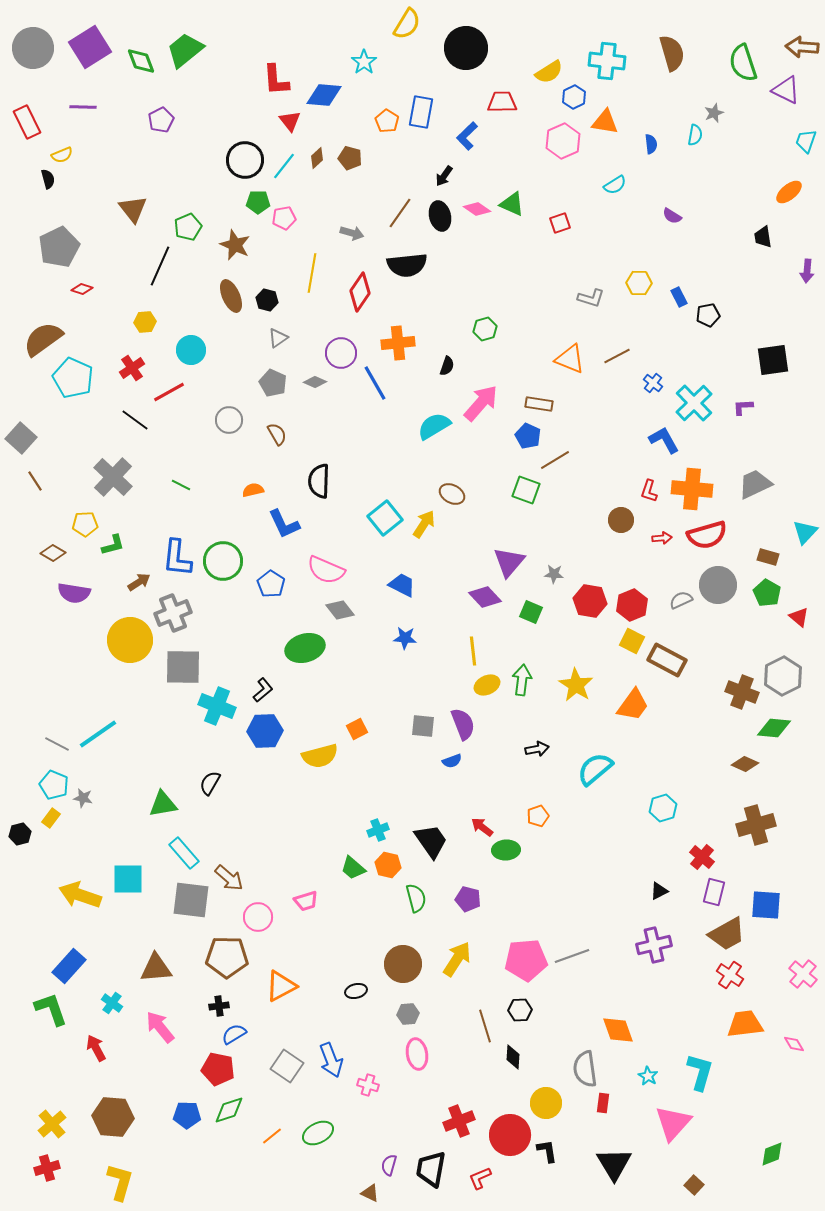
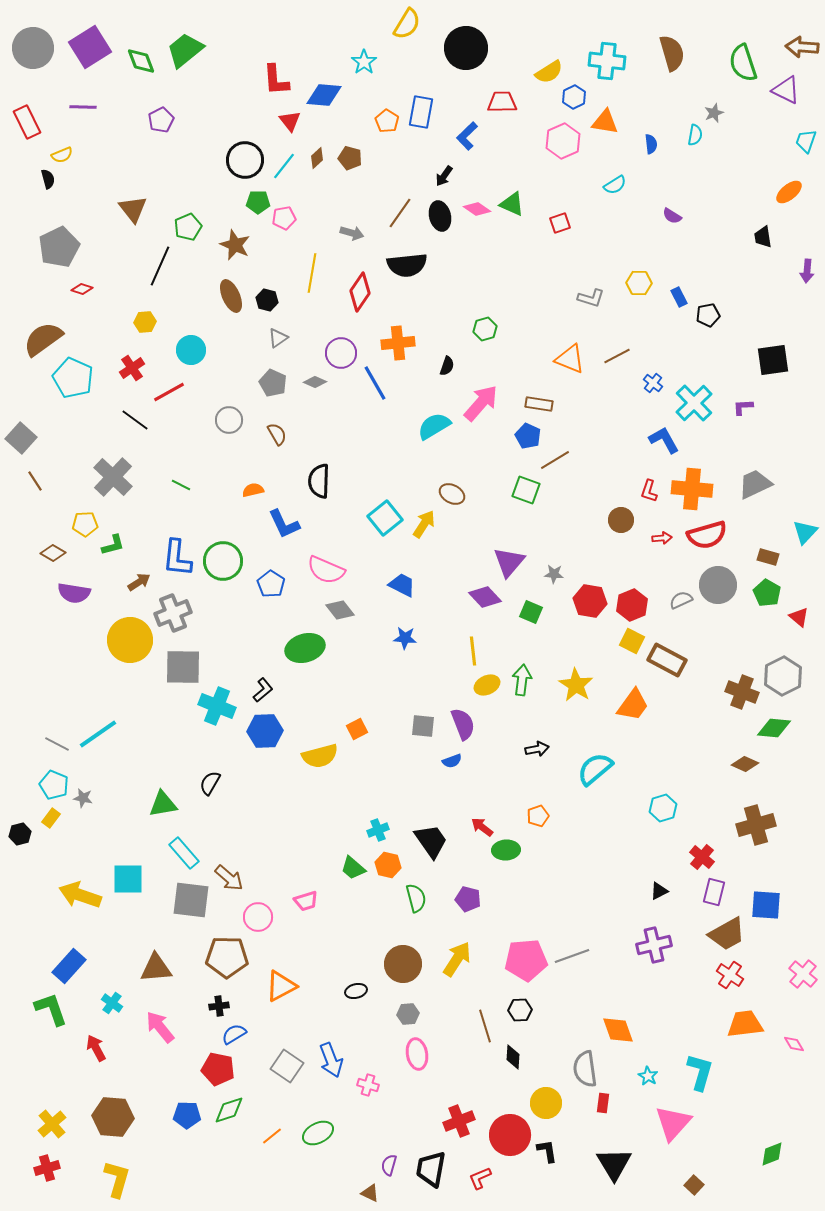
yellow L-shape at (120, 1182): moved 3 px left, 3 px up
